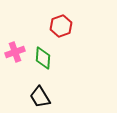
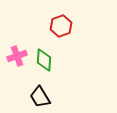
pink cross: moved 2 px right, 4 px down
green diamond: moved 1 px right, 2 px down
